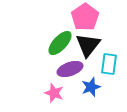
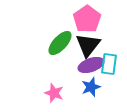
pink pentagon: moved 2 px right, 2 px down
purple ellipse: moved 21 px right, 4 px up
